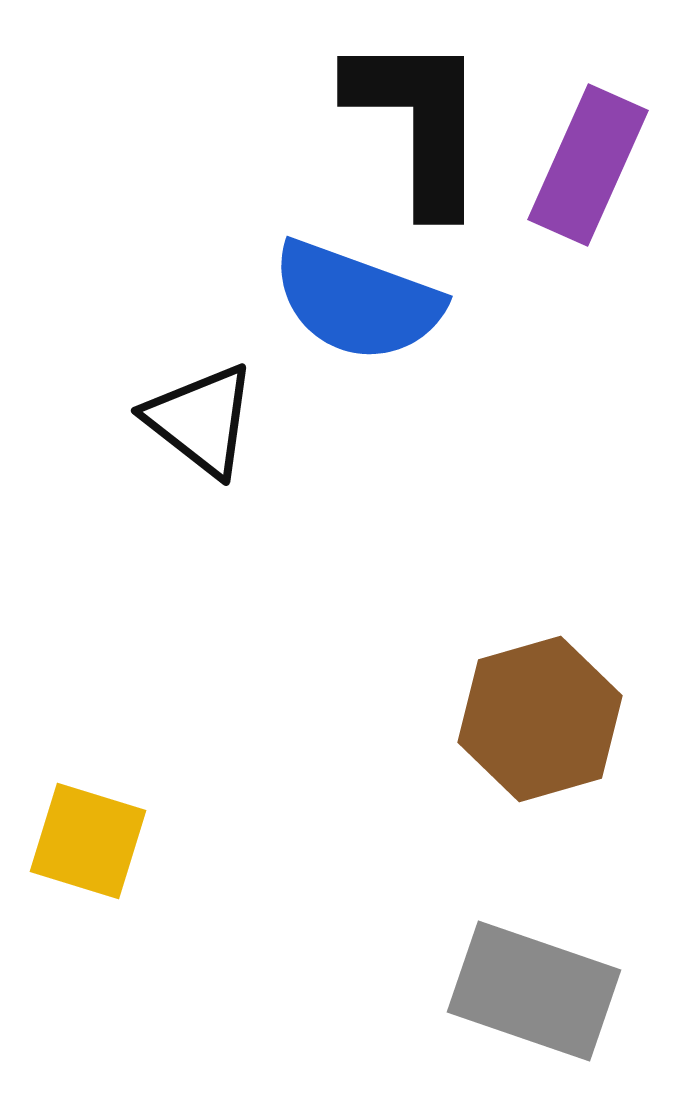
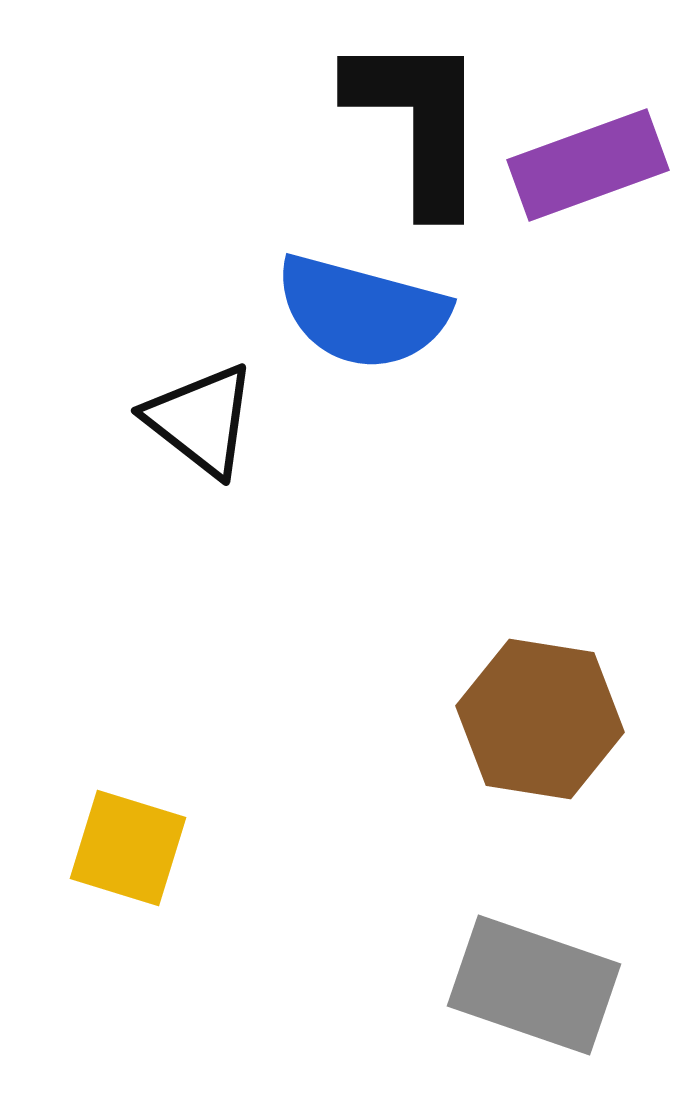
purple rectangle: rotated 46 degrees clockwise
blue semicircle: moved 5 px right, 11 px down; rotated 5 degrees counterclockwise
brown hexagon: rotated 25 degrees clockwise
yellow square: moved 40 px right, 7 px down
gray rectangle: moved 6 px up
